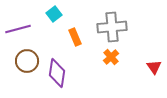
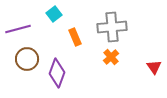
brown circle: moved 2 px up
purple diamond: rotated 12 degrees clockwise
